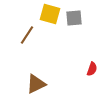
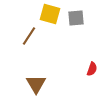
gray square: moved 2 px right
brown line: moved 2 px right, 1 px down
brown triangle: rotated 35 degrees counterclockwise
